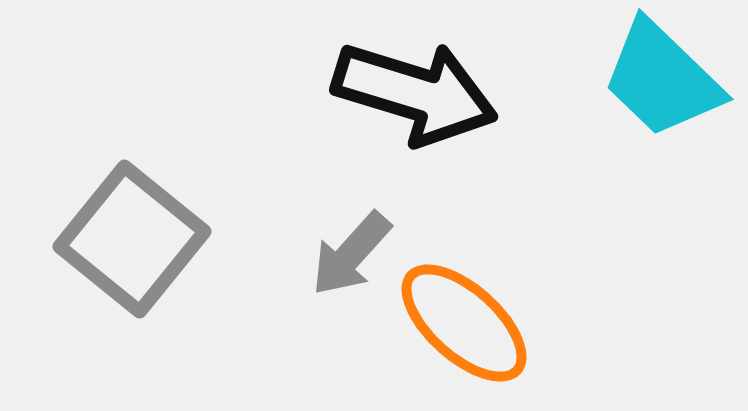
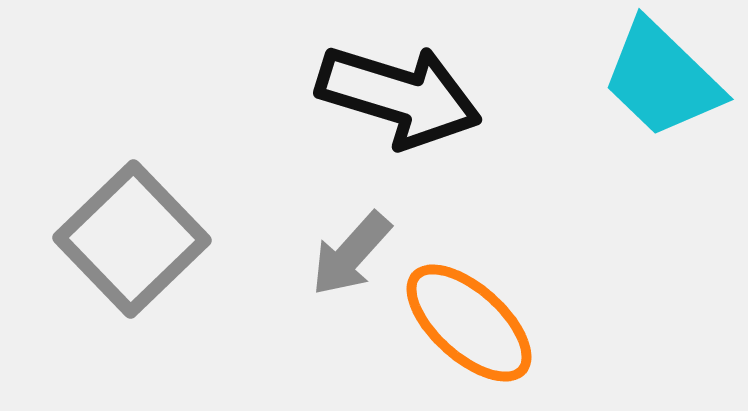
black arrow: moved 16 px left, 3 px down
gray square: rotated 7 degrees clockwise
orange ellipse: moved 5 px right
